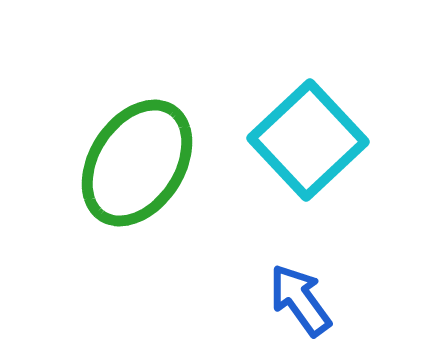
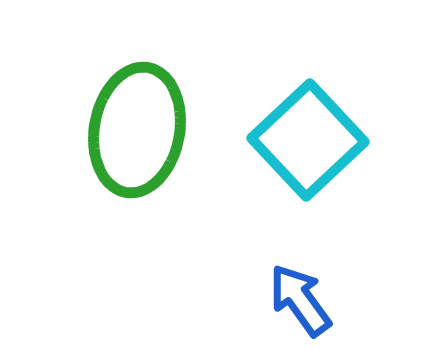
green ellipse: moved 33 px up; rotated 23 degrees counterclockwise
